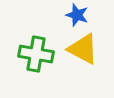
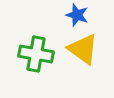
yellow triangle: rotated 8 degrees clockwise
